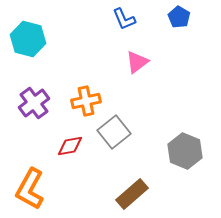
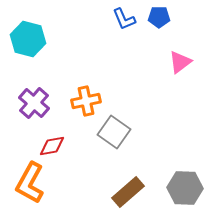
blue pentagon: moved 20 px left; rotated 30 degrees counterclockwise
pink triangle: moved 43 px right
purple cross: rotated 12 degrees counterclockwise
gray square: rotated 16 degrees counterclockwise
red diamond: moved 18 px left
gray hexagon: moved 37 px down; rotated 20 degrees counterclockwise
orange L-shape: moved 6 px up
brown rectangle: moved 4 px left, 2 px up
